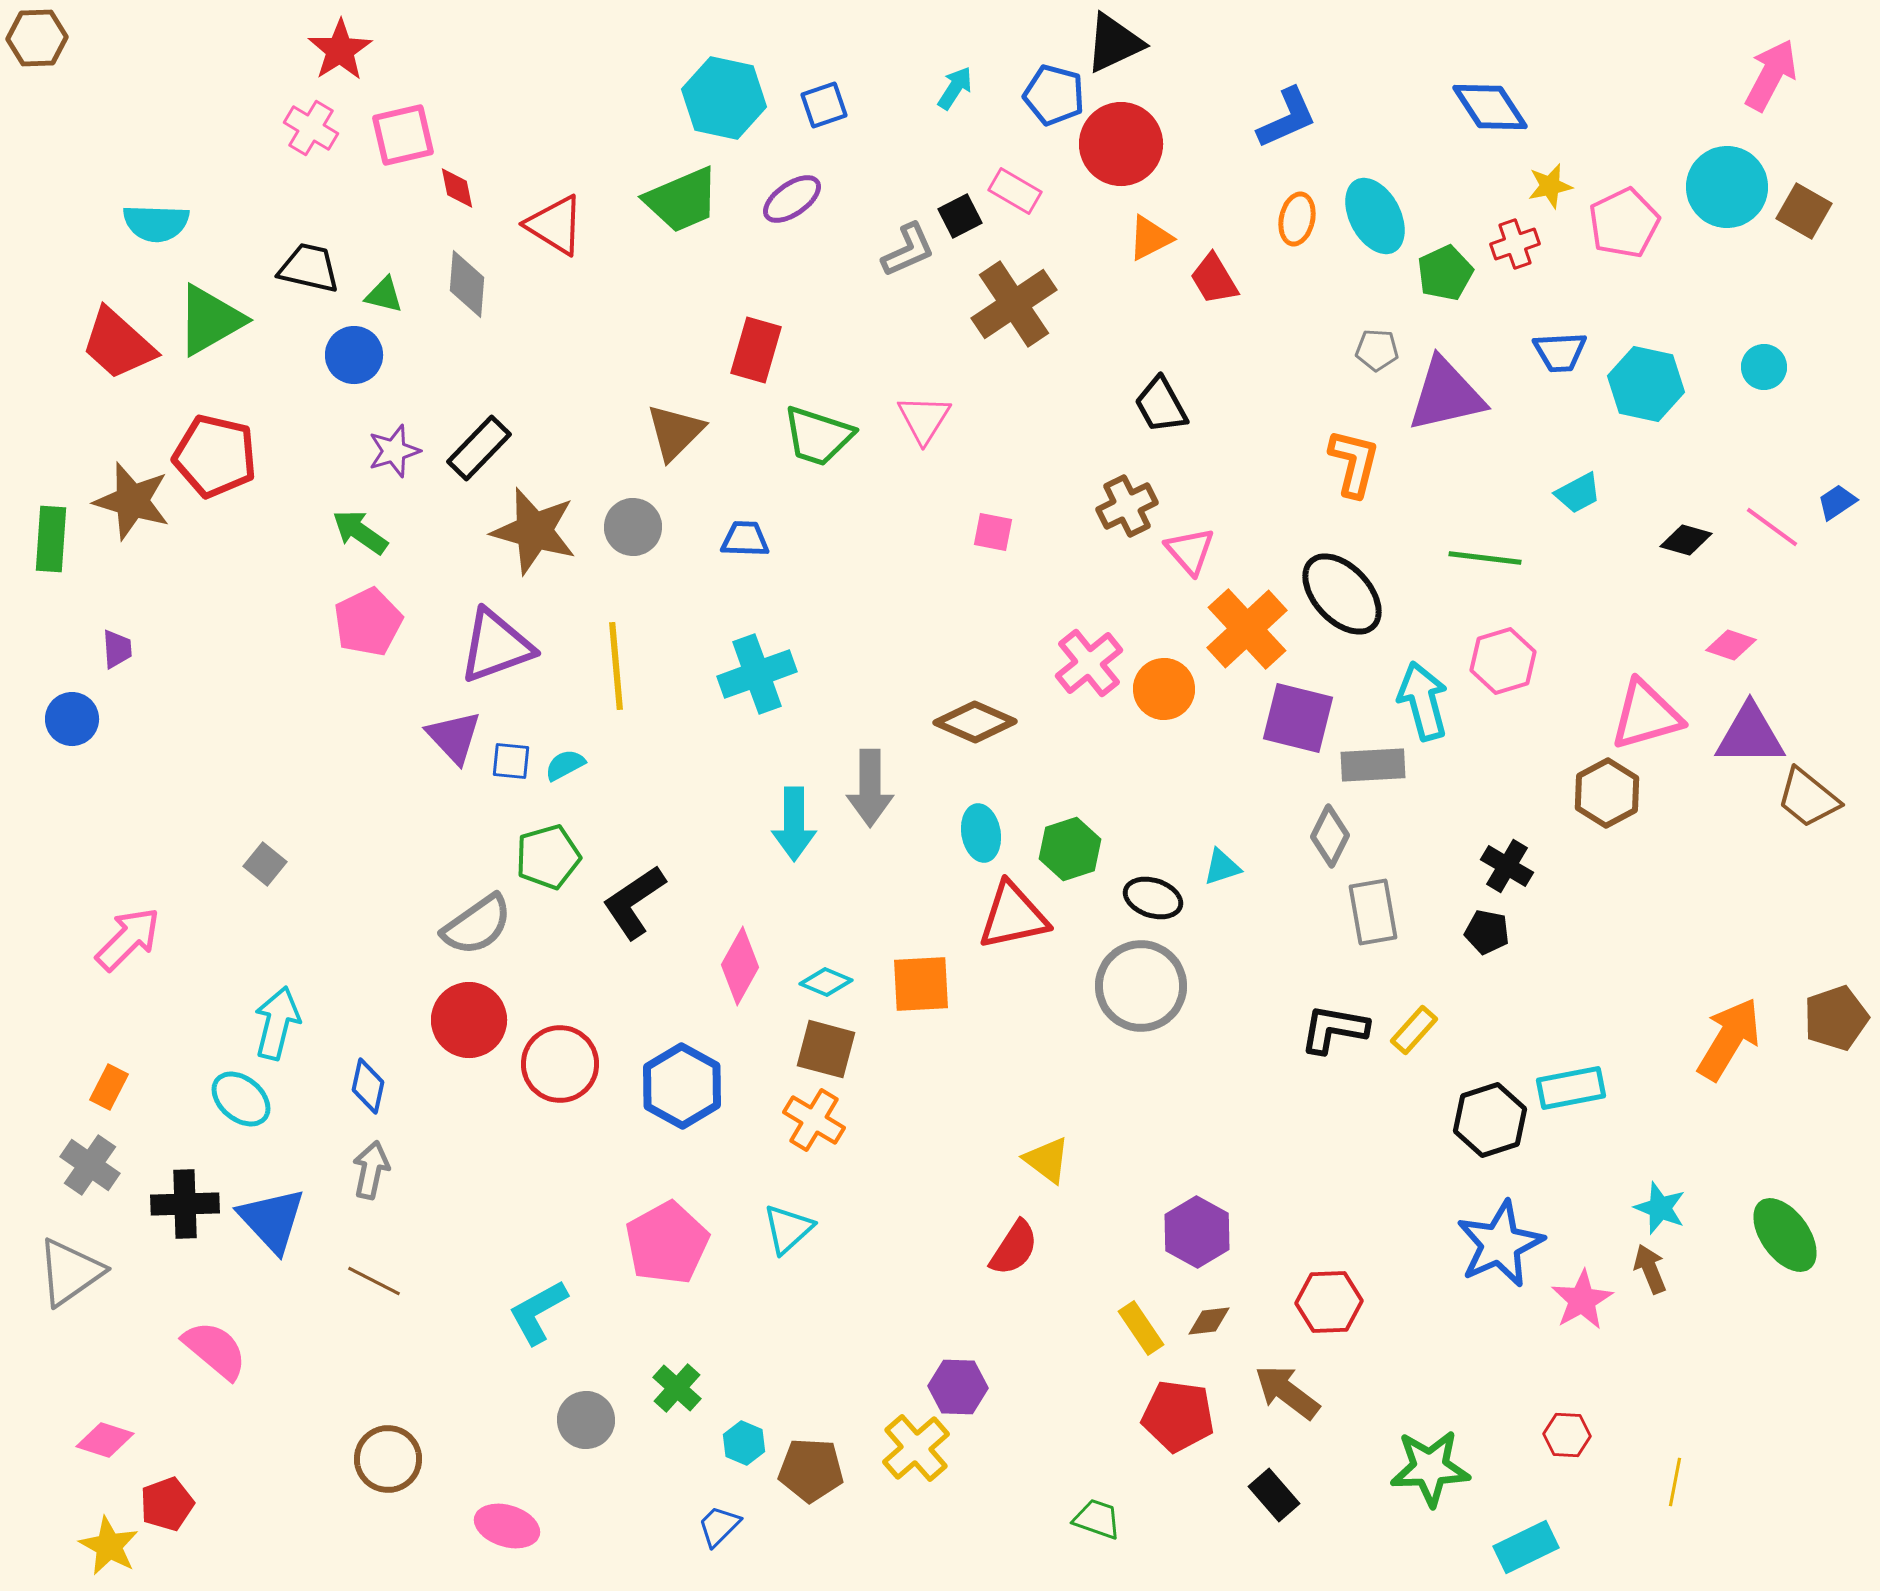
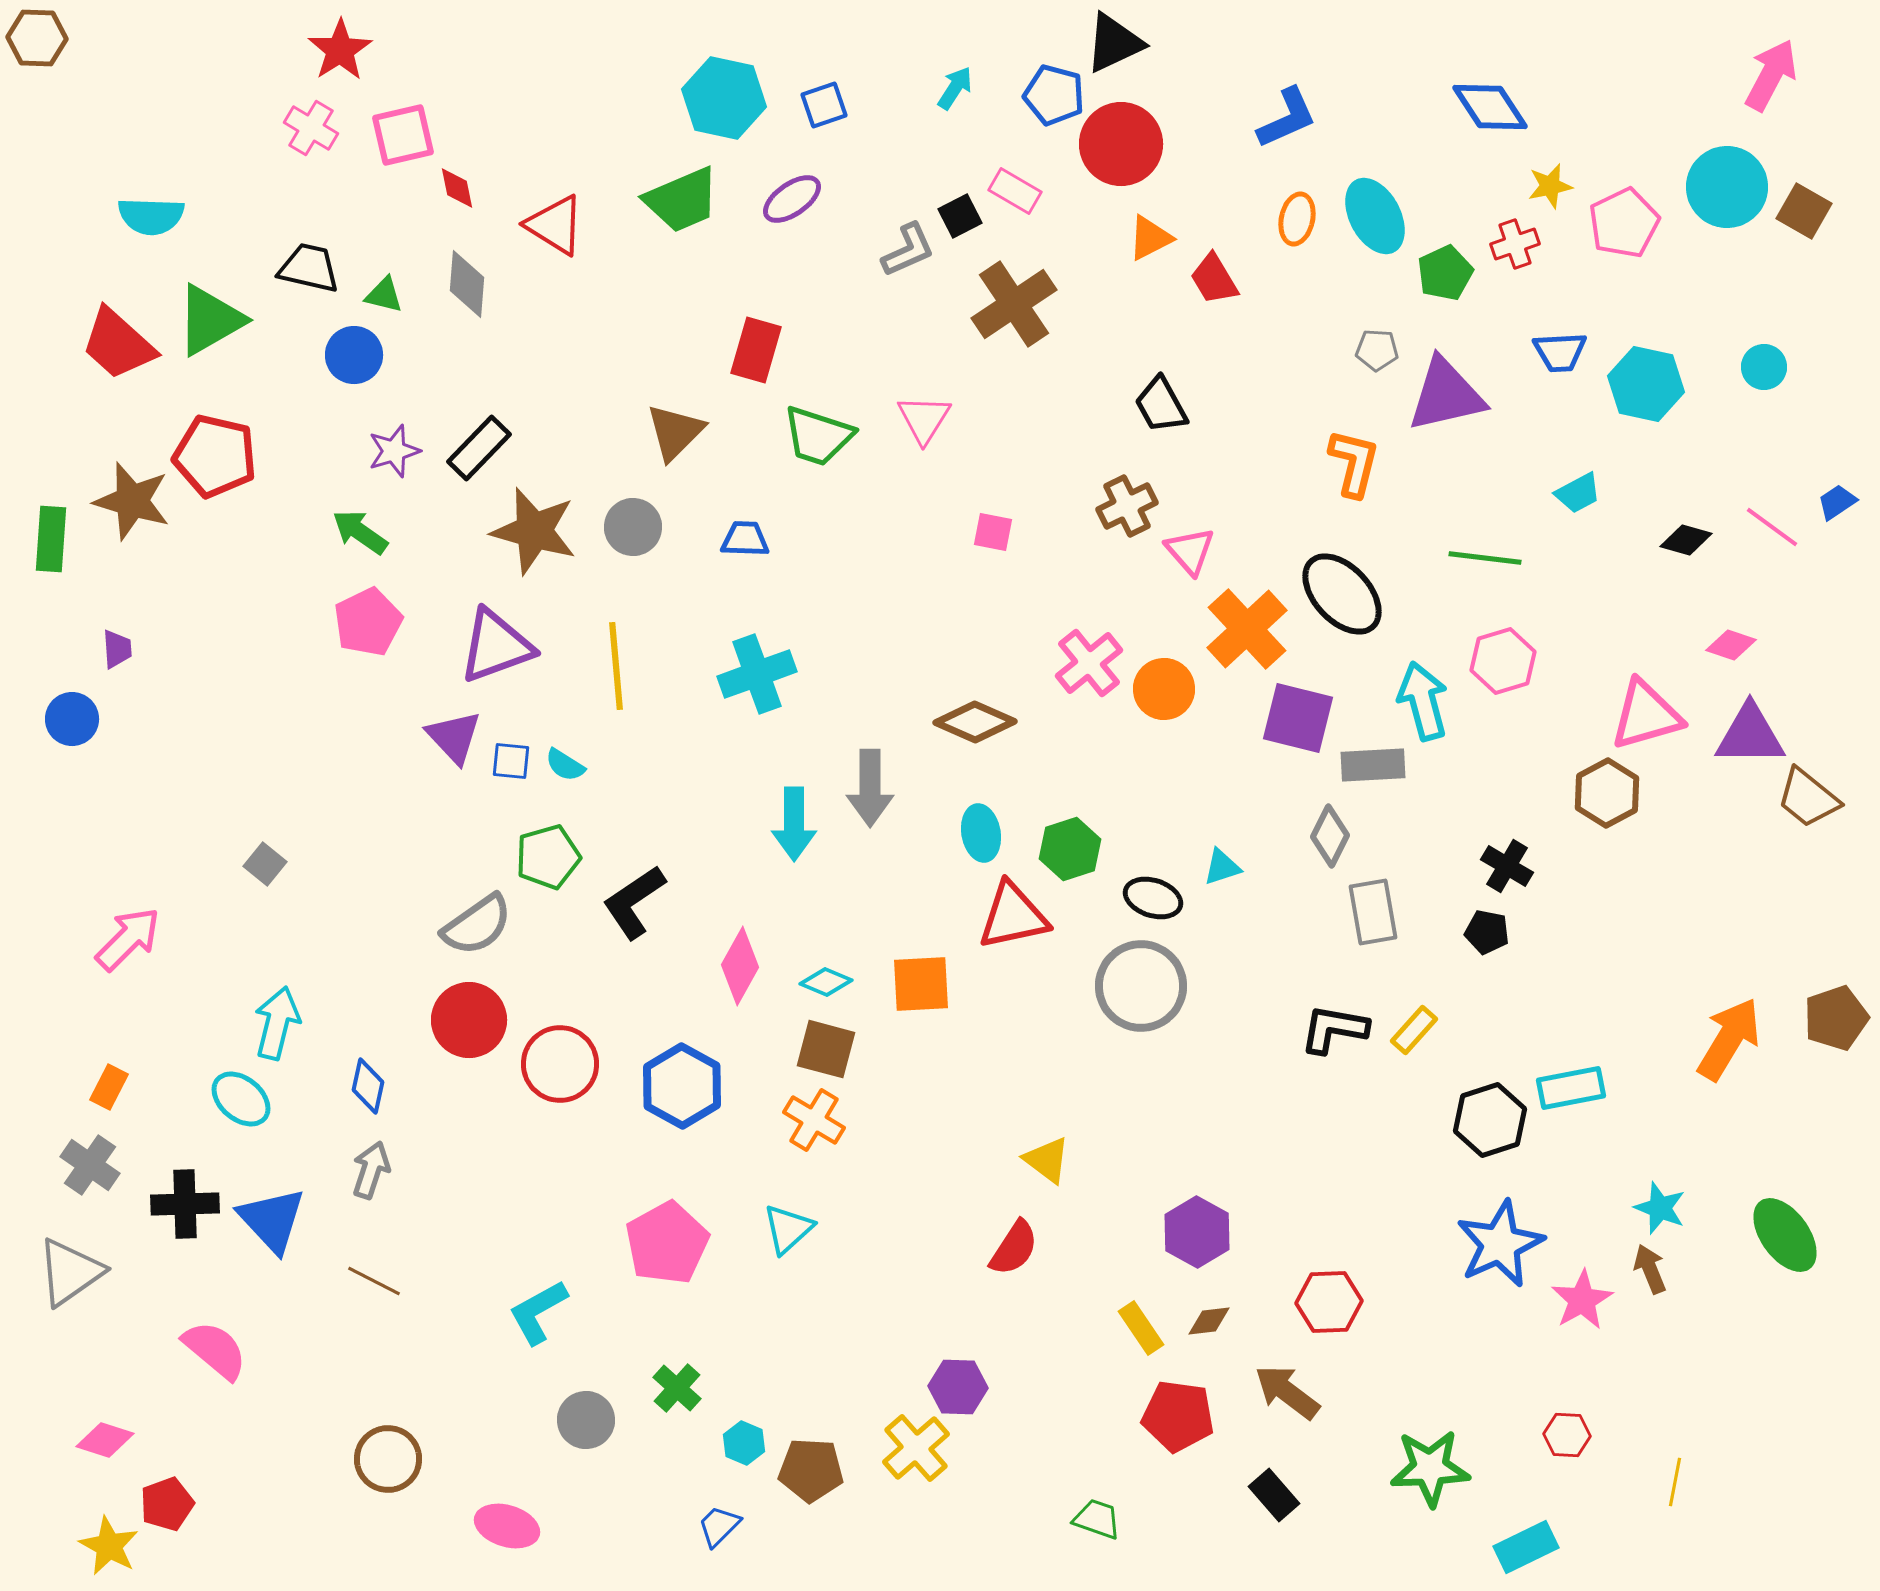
brown hexagon at (37, 38): rotated 4 degrees clockwise
cyan semicircle at (156, 223): moved 5 px left, 7 px up
cyan semicircle at (565, 765): rotated 120 degrees counterclockwise
gray arrow at (371, 1170): rotated 6 degrees clockwise
